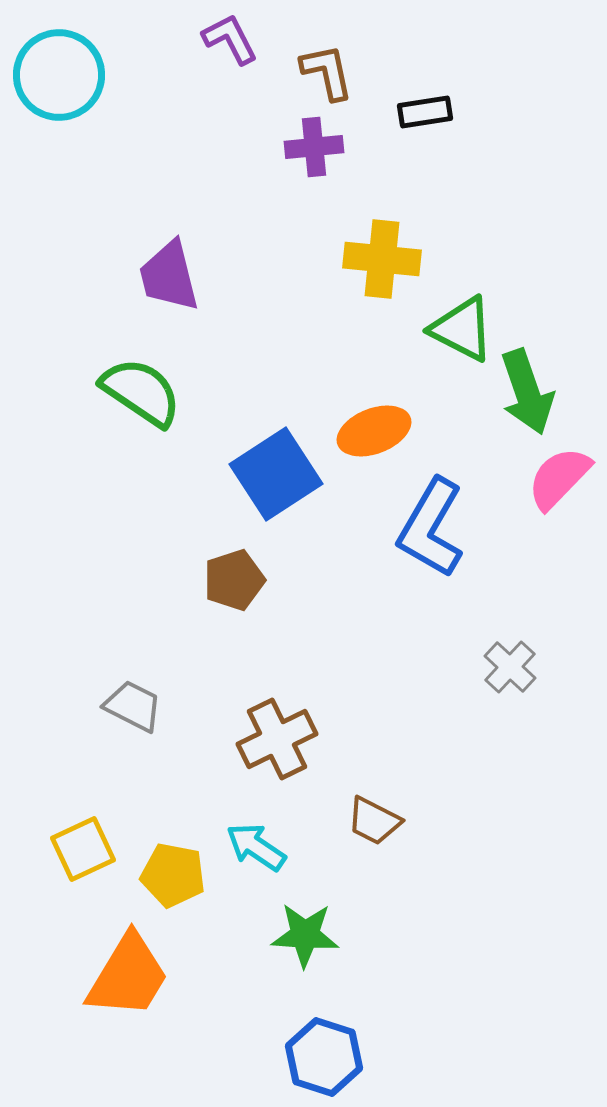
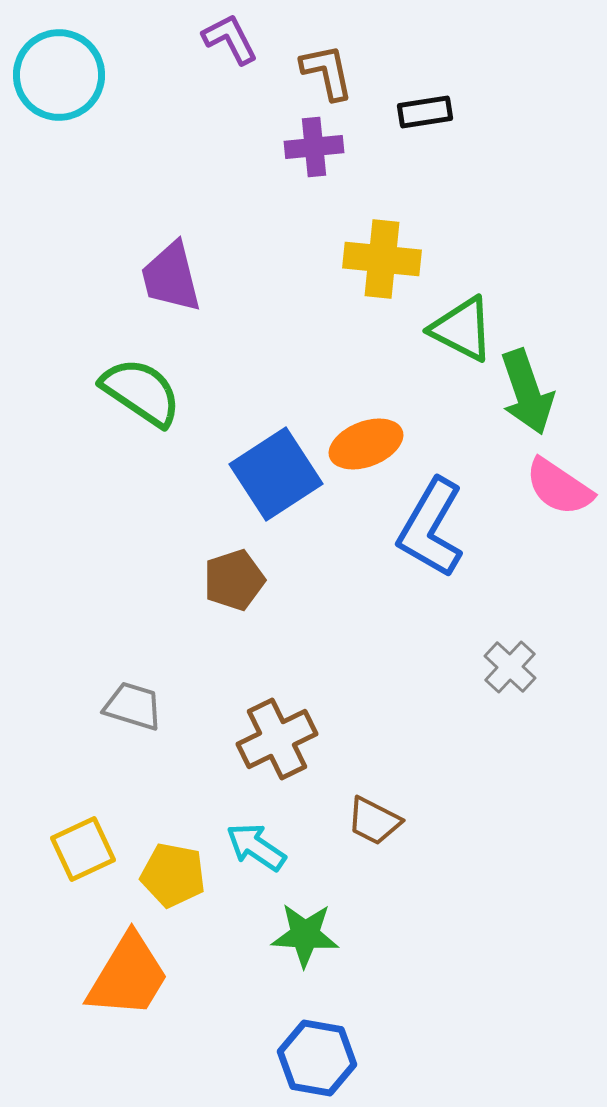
purple trapezoid: moved 2 px right, 1 px down
orange ellipse: moved 8 px left, 13 px down
pink semicircle: moved 9 px down; rotated 100 degrees counterclockwise
gray trapezoid: rotated 10 degrees counterclockwise
blue hexagon: moved 7 px left, 1 px down; rotated 8 degrees counterclockwise
